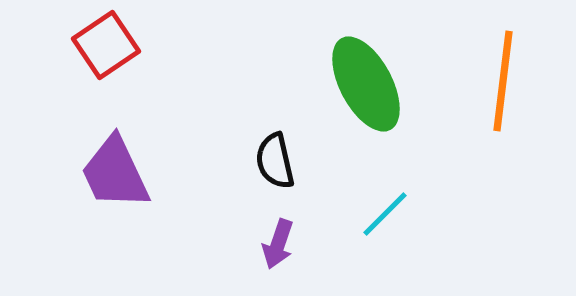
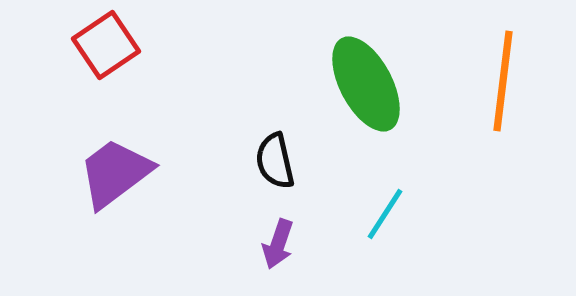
purple trapezoid: rotated 78 degrees clockwise
cyan line: rotated 12 degrees counterclockwise
